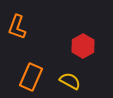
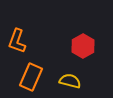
orange L-shape: moved 14 px down
yellow semicircle: rotated 15 degrees counterclockwise
